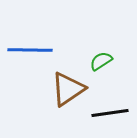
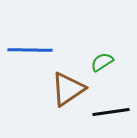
green semicircle: moved 1 px right, 1 px down
black line: moved 1 px right, 1 px up
